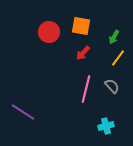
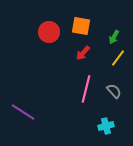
gray semicircle: moved 2 px right, 5 px down
